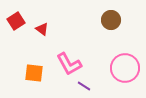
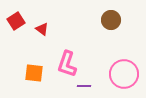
pink L-shape: moved 2 px left; rotated 48 degrees clockwise
pink circle: moved 1 px left, 6 px down
purple line: rotated 32 degrees counterclockwise
